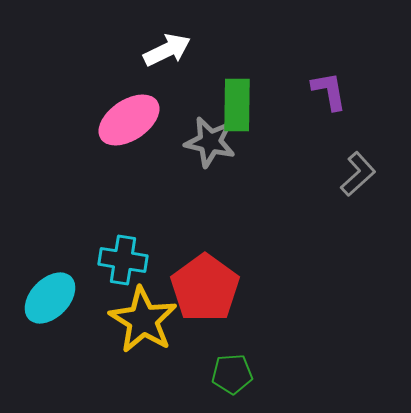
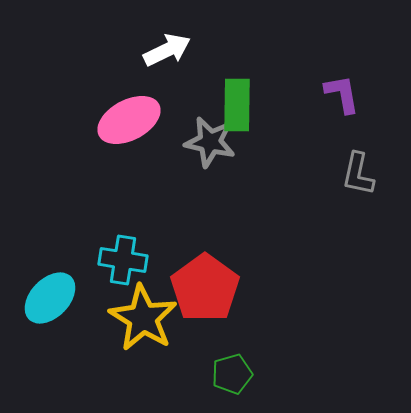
purple L-shape: moved 13 px right, 3 px down
pink ellipse: rotated 6 degrees clockwise
gray L-shape: rotated 144 degrees clockwise
yellow star: moved 2 px up
green pentagon: rotated 12 degrees counterclockwise
